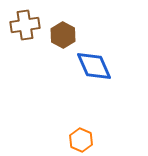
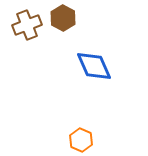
brown cross: moved 2 px right; rotated 12 degrees counterclockwise
brown hexagon: moved 17 px up
